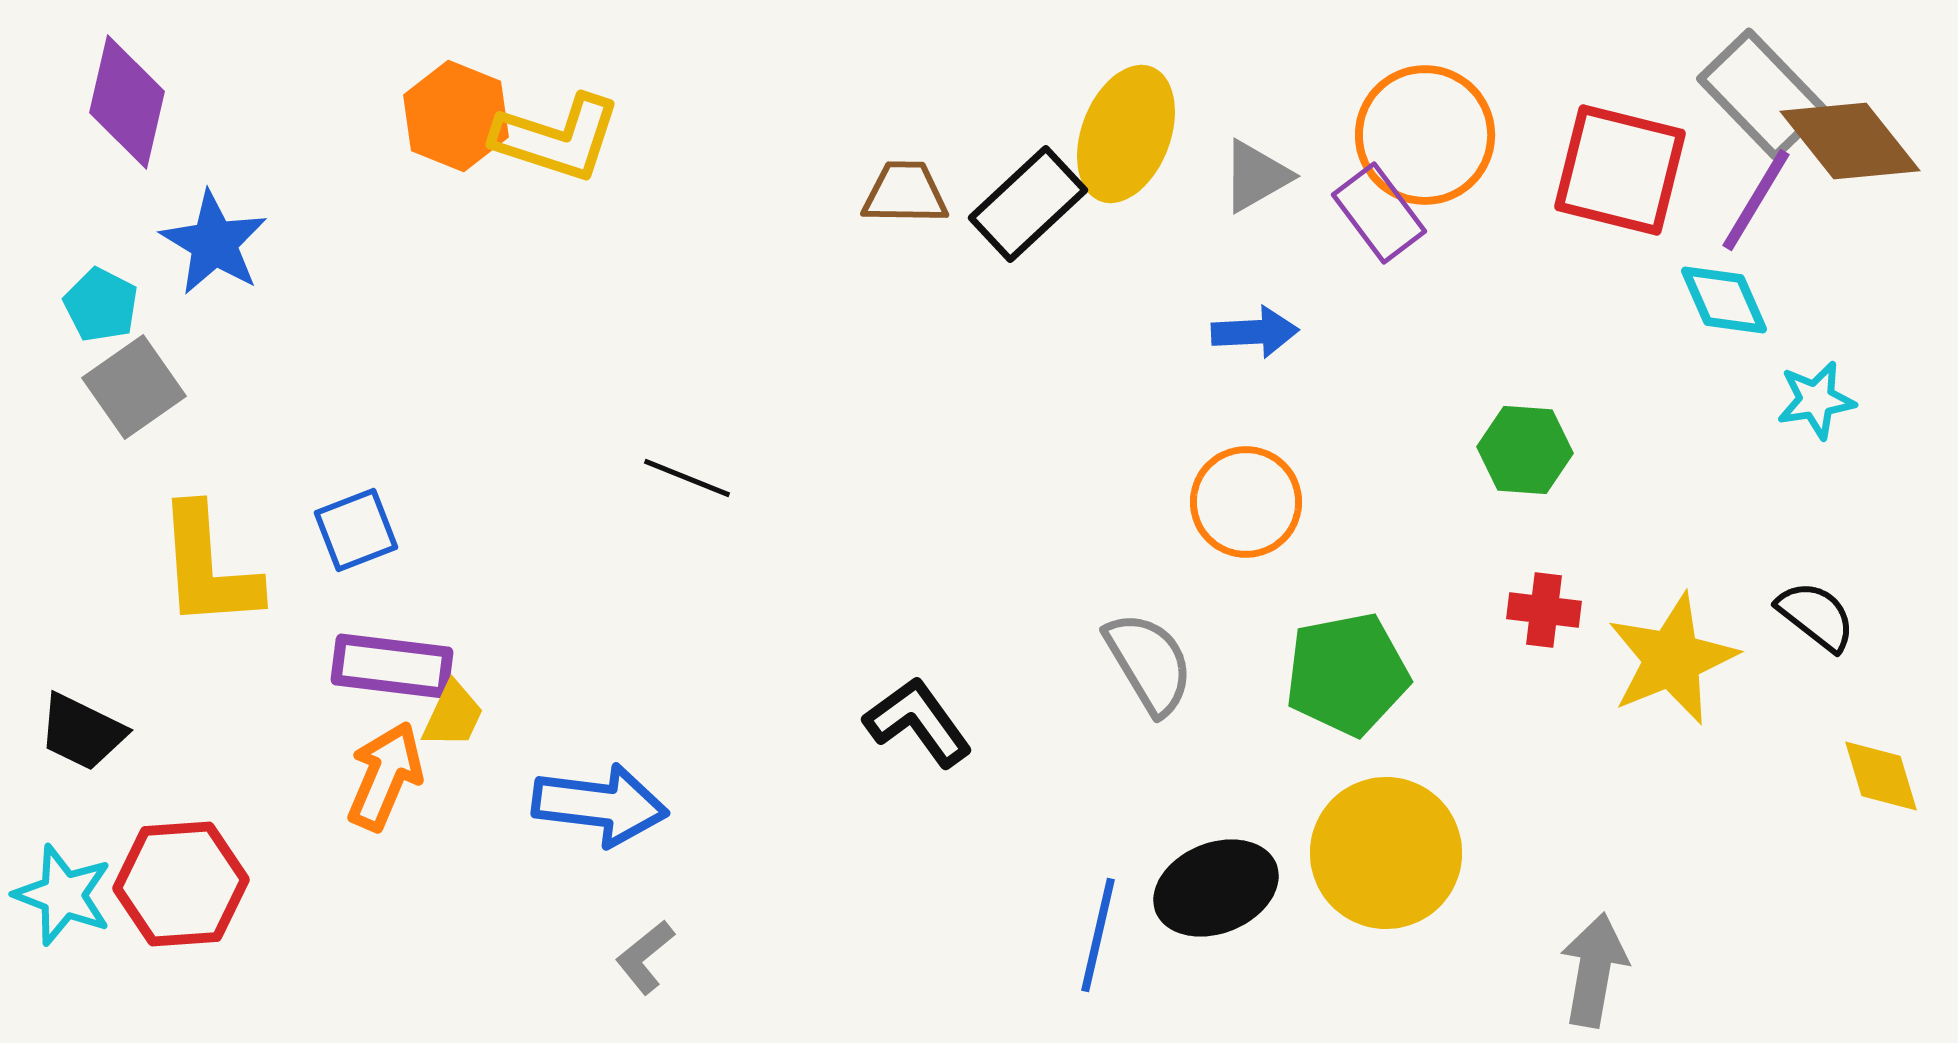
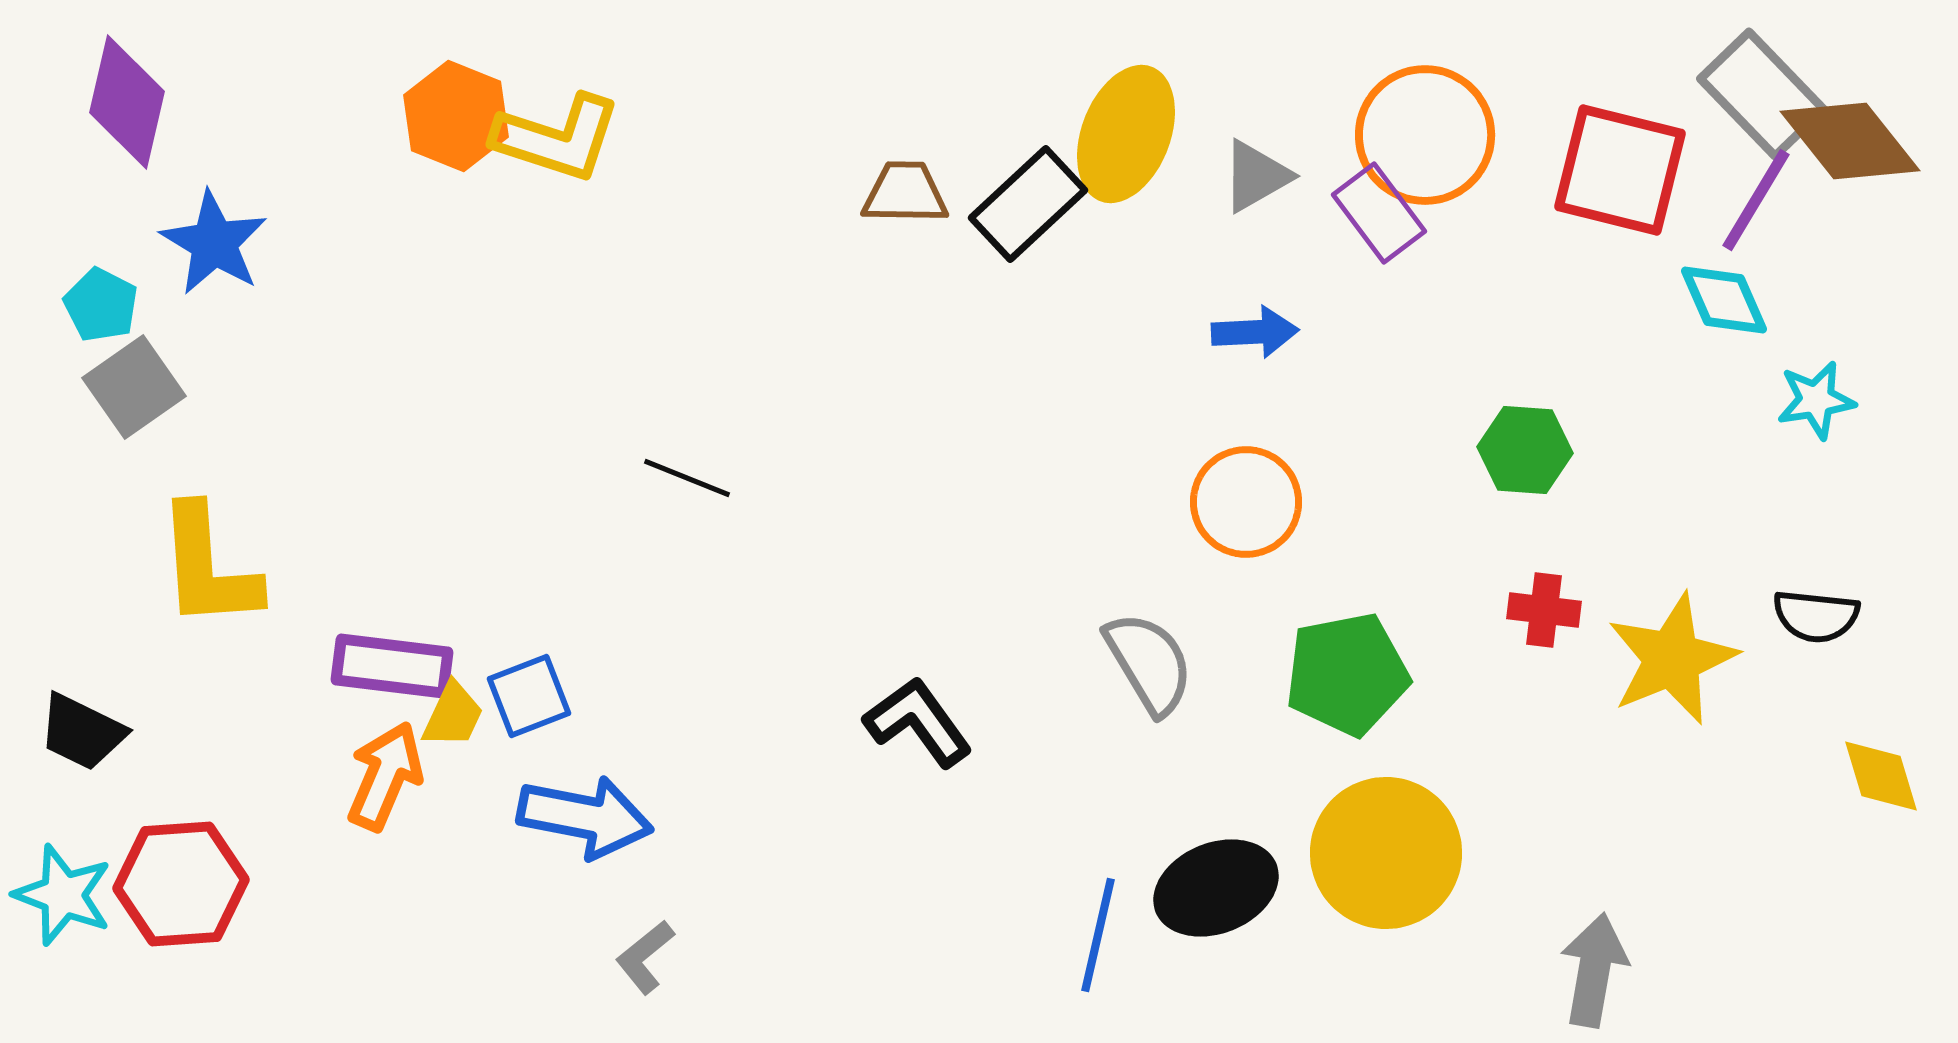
blue square at (356, 530): moved 173 px right, 166 px down
black semicircle at (1816, 616): rotated 148 degrees clockwise
blue arrow at (600, 805): moved 15 px left, 12 px down; rotated 4 degrees clockwise
